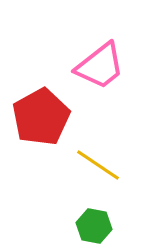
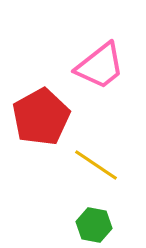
yellow line: moved 2 px left
green hexagon: moved 1 px up
